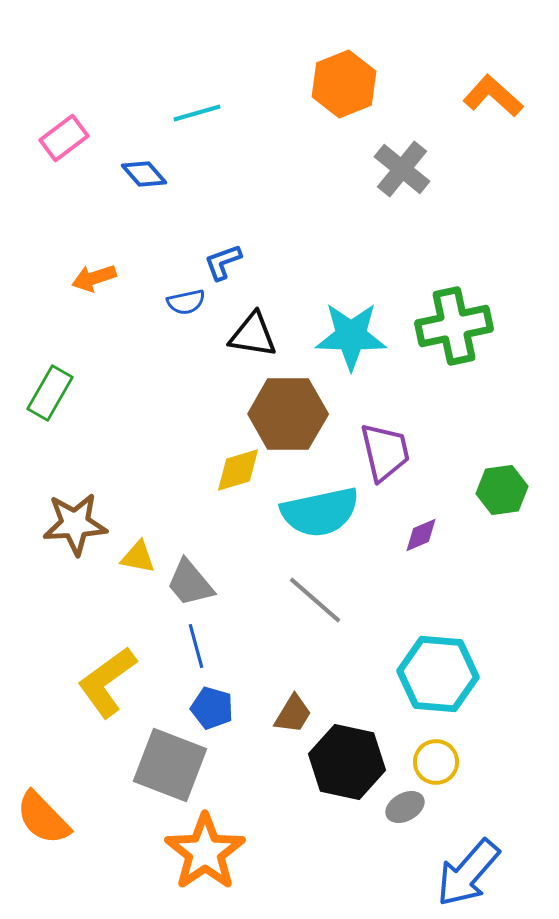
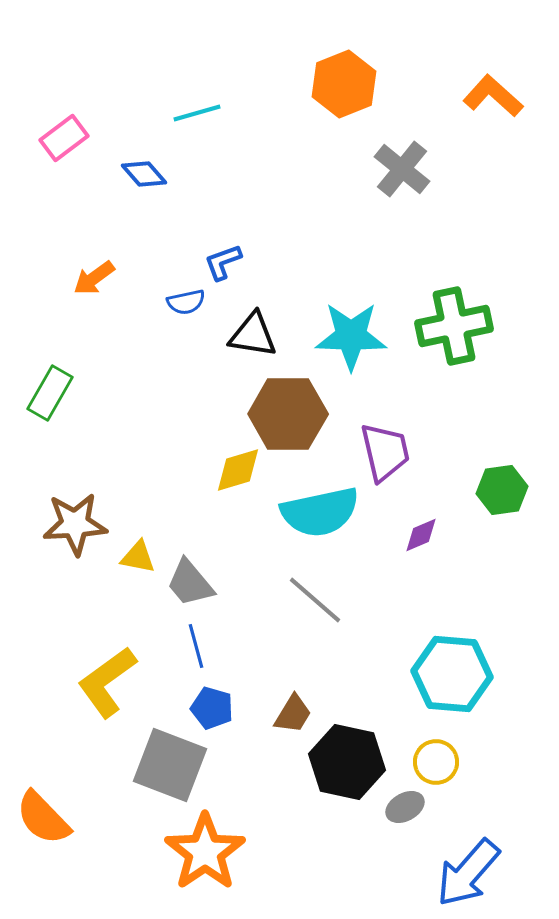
orange arrow: rotated 18 degrees counterclockwise
cyan hexagon: moved 14 px right
